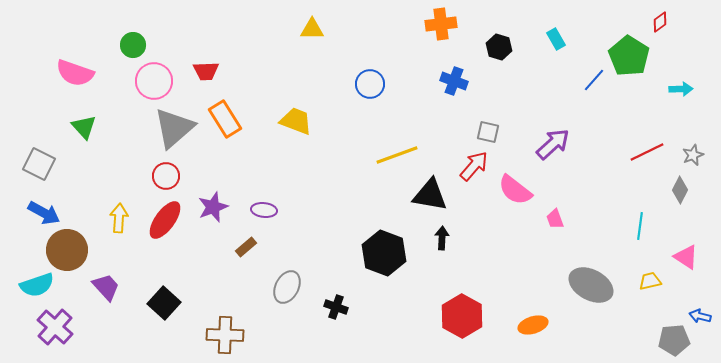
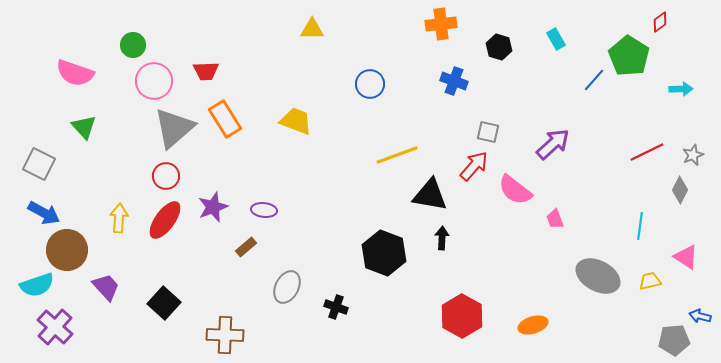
gray ellipse at (591, 285): moved 7 px right, 9 px up
